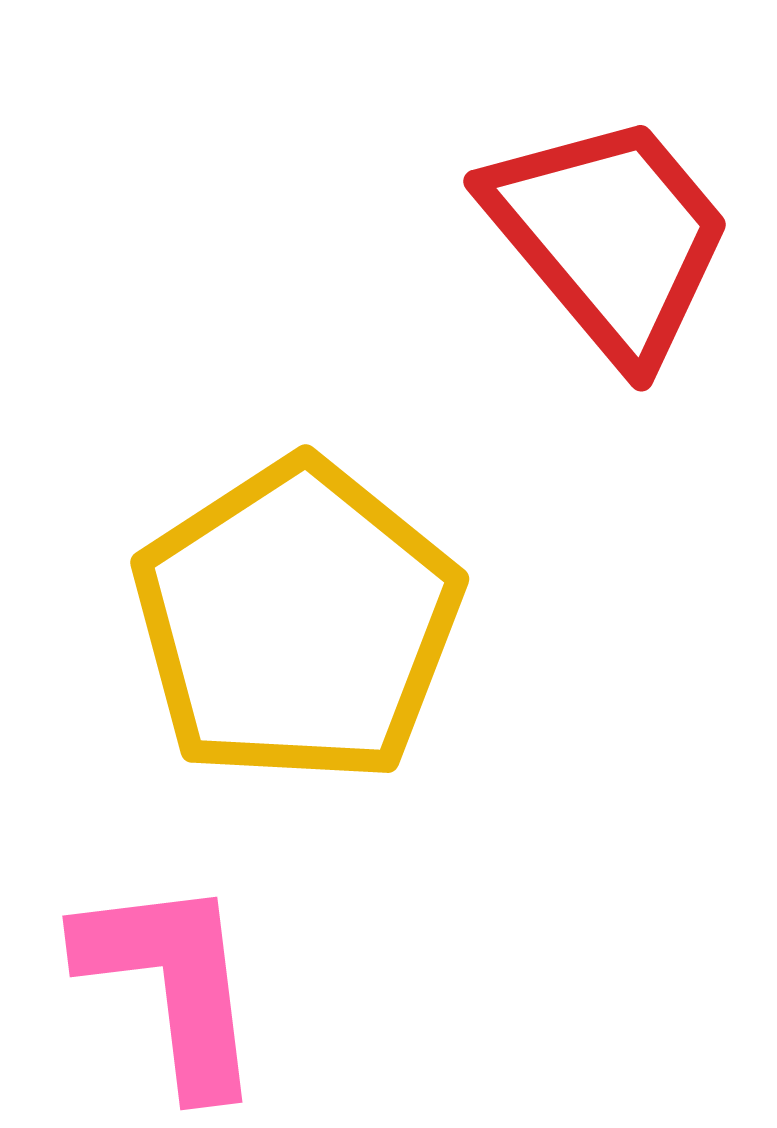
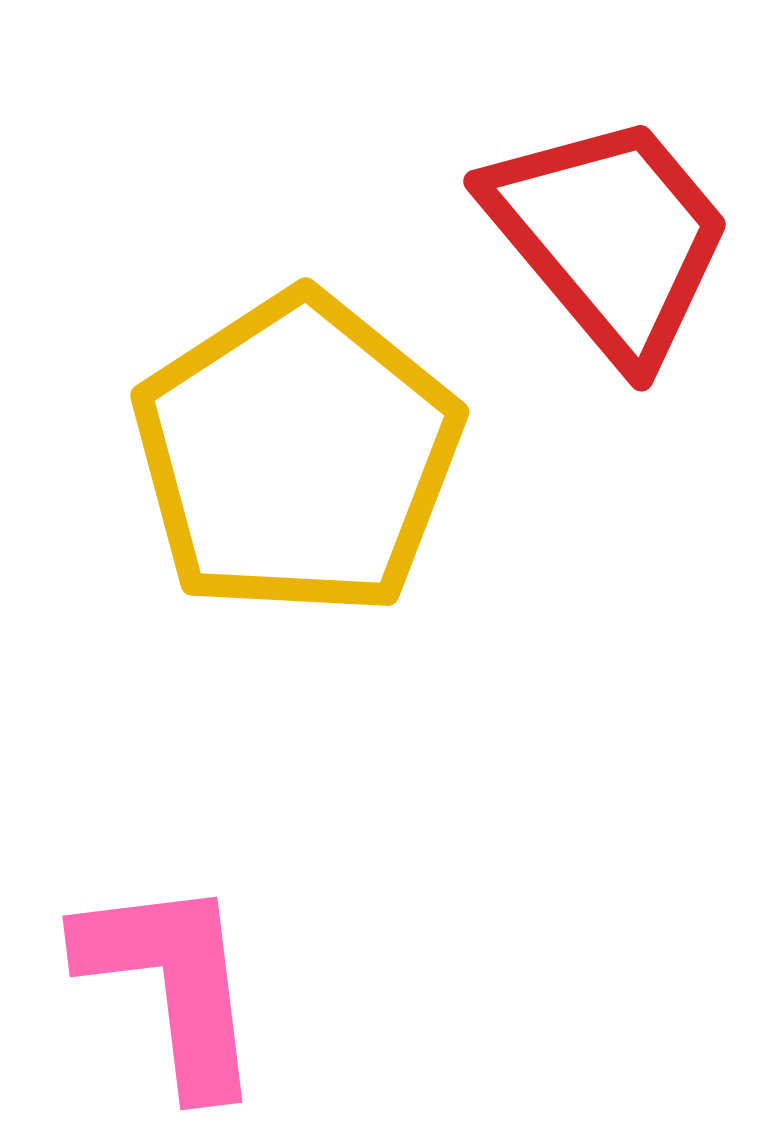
yellow pentagon: moved 167 px up
